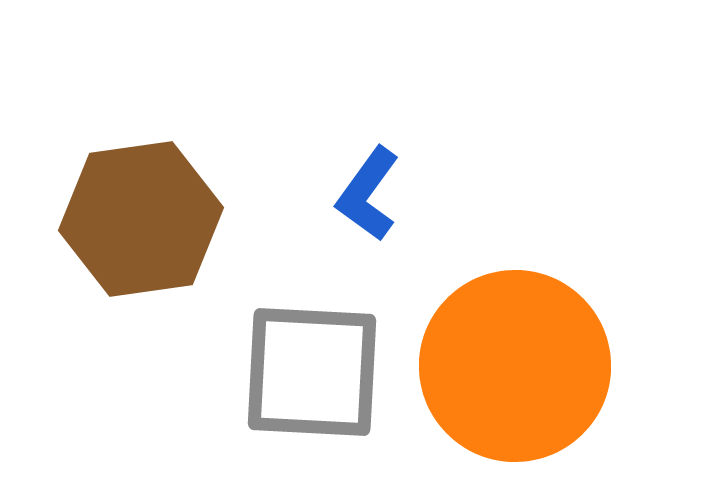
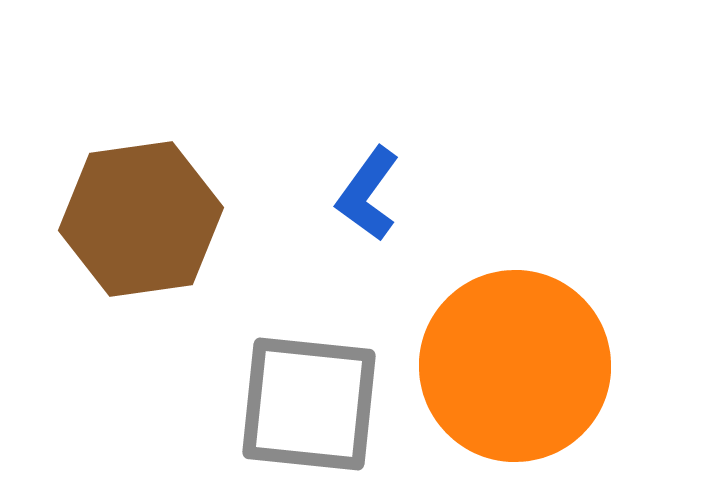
gray square: moved 3 px left, 32 px down; rotated 3 degrees clockwise
